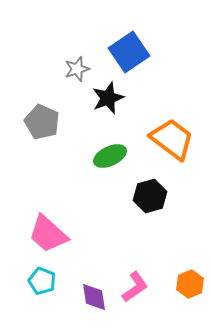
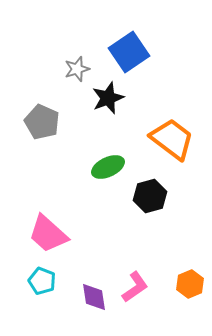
green ellipse: moved 2 px left, 11 px down
